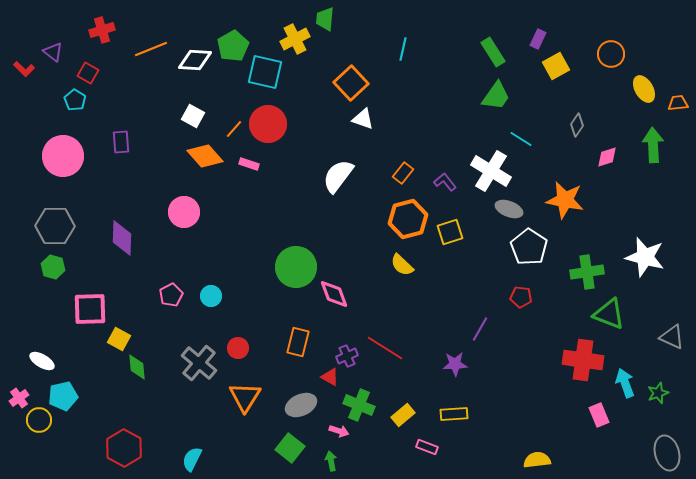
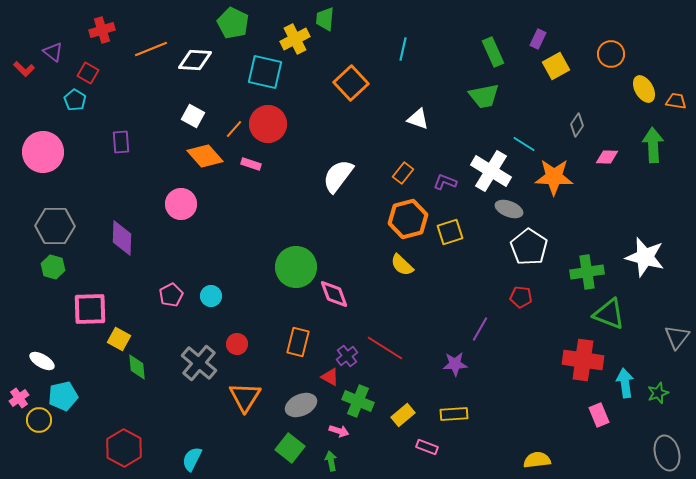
green pentagon at (233, 46): moved 23 px up; rotated 16 degrees counterclockwise
green rectangle at (493, 52): rotated 8 degrees clockwise
green trapezoid at (496, 96): moved 12 px left; rotated 44 degrees clockwise
orange trapezoid at (678, 103): moved 2 px left, 2 px up; rotated 15 degrees clockwise
white triangle at (363, 119): moved 55 px right
cyan line at (521, 139): moved 3 px right, 5 px down
pink circle at (63, 156): moved 20 px left, 4 px up
pink diamond at (607, 157): rotated 20 degrees clockwise
pink rectangle at (249, 164): moved 2 px right
purple L-shape at (445, 182): rotated 30 degrees counterclockwise
orange star at (565, 200): moved 11 px left, 23 px up; rotated 9 degrees counterclockwise
pink circle at (184, 212): moved 3 px left, 8 px up
gray triangle at (672, 337): moved 5 px right; rotated 44 degrees clockwise
red circle at (238, 348): moved 1 px left, 4 px up
purple cross at (347, 356): rotated 15 degrees counterclockwise
cyan arrow at (625, 383): rotated 12 degrees clockwise
green cross at (359, 405): moved 1 px left, 4 px up
